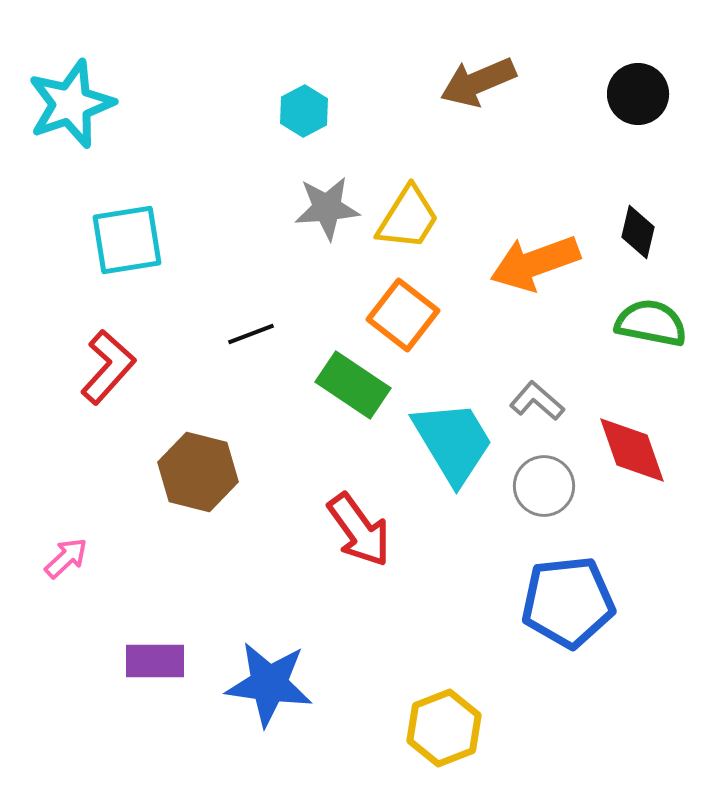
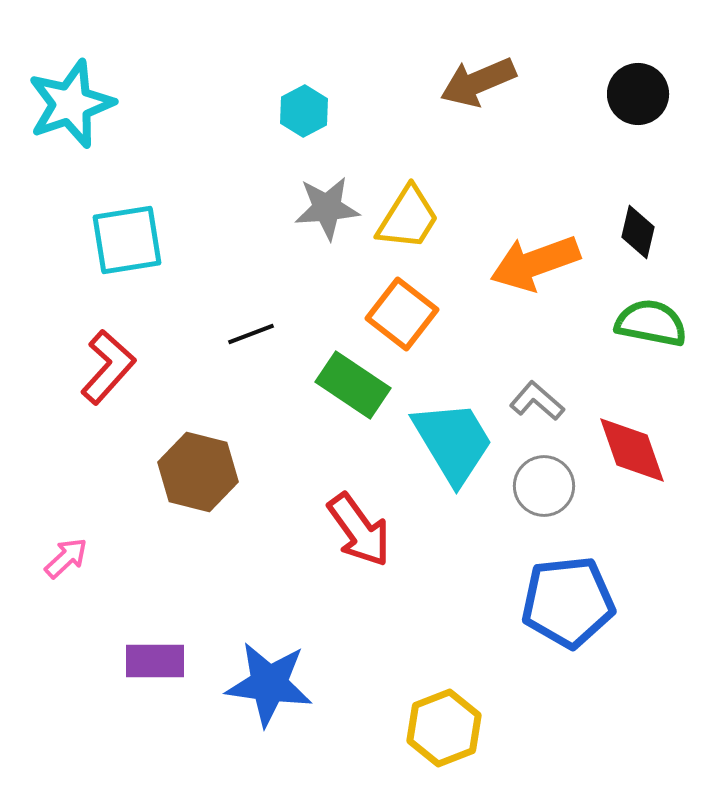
orange square: moved 1 px left, 1 px up
